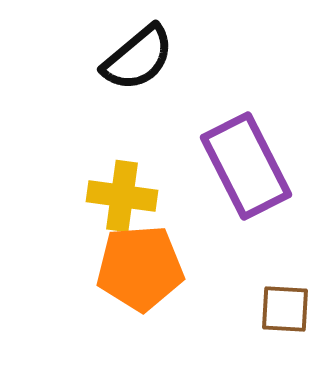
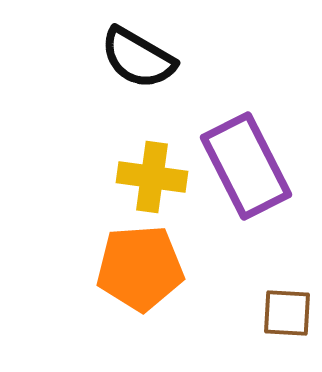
black semicircle: rotated 70 degrees clockwise
yellow cross: moved 30 px right, 19 px up
brown square: moved 2 px right, 4 px down
